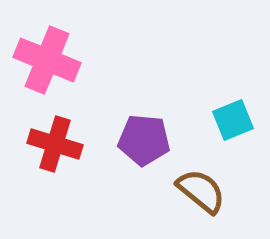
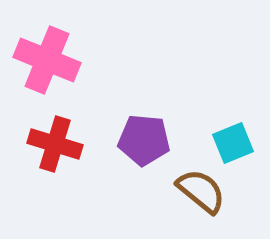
cyan square: moved 23 px down
